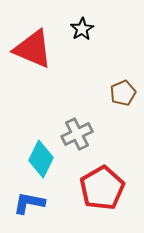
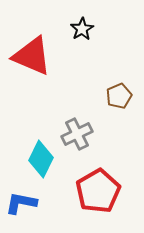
red triangle: moved 1 px left, 7 px down
brown pentagon: moved 4 px left, 3 px down
red pentagon: moved 4 px left, 3 px down
blue L-shape: moved 8 px left
